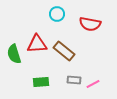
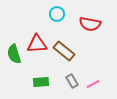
gray rectangle: moved 2 px left, 1 px down; rotated 56 degrees clockwise
